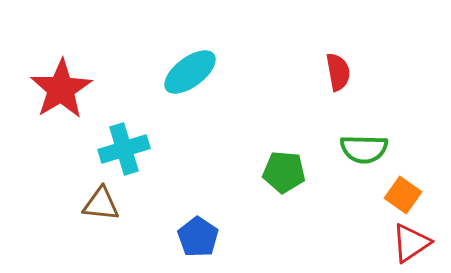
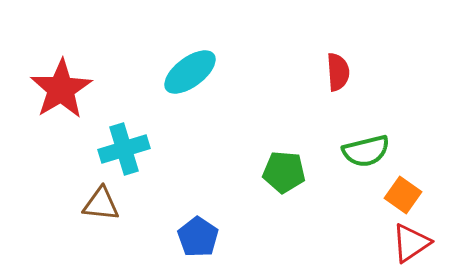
red semicircle: rotated 6 degrees clockwise
green semicircle: moved 2 px right, 2 px down; rotated 15 degrees counterclockwise
